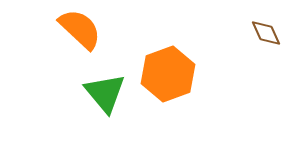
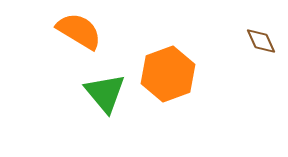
orange semicircle: moved 1 px left, 2 px down; rotated 12 degrees counterclockwise
brown diamond: moved 5 px left, 8 px down
